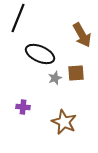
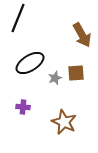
black ellipse: moved 10 px left, 9 px down; rotated 56 degrees counterclockwise
